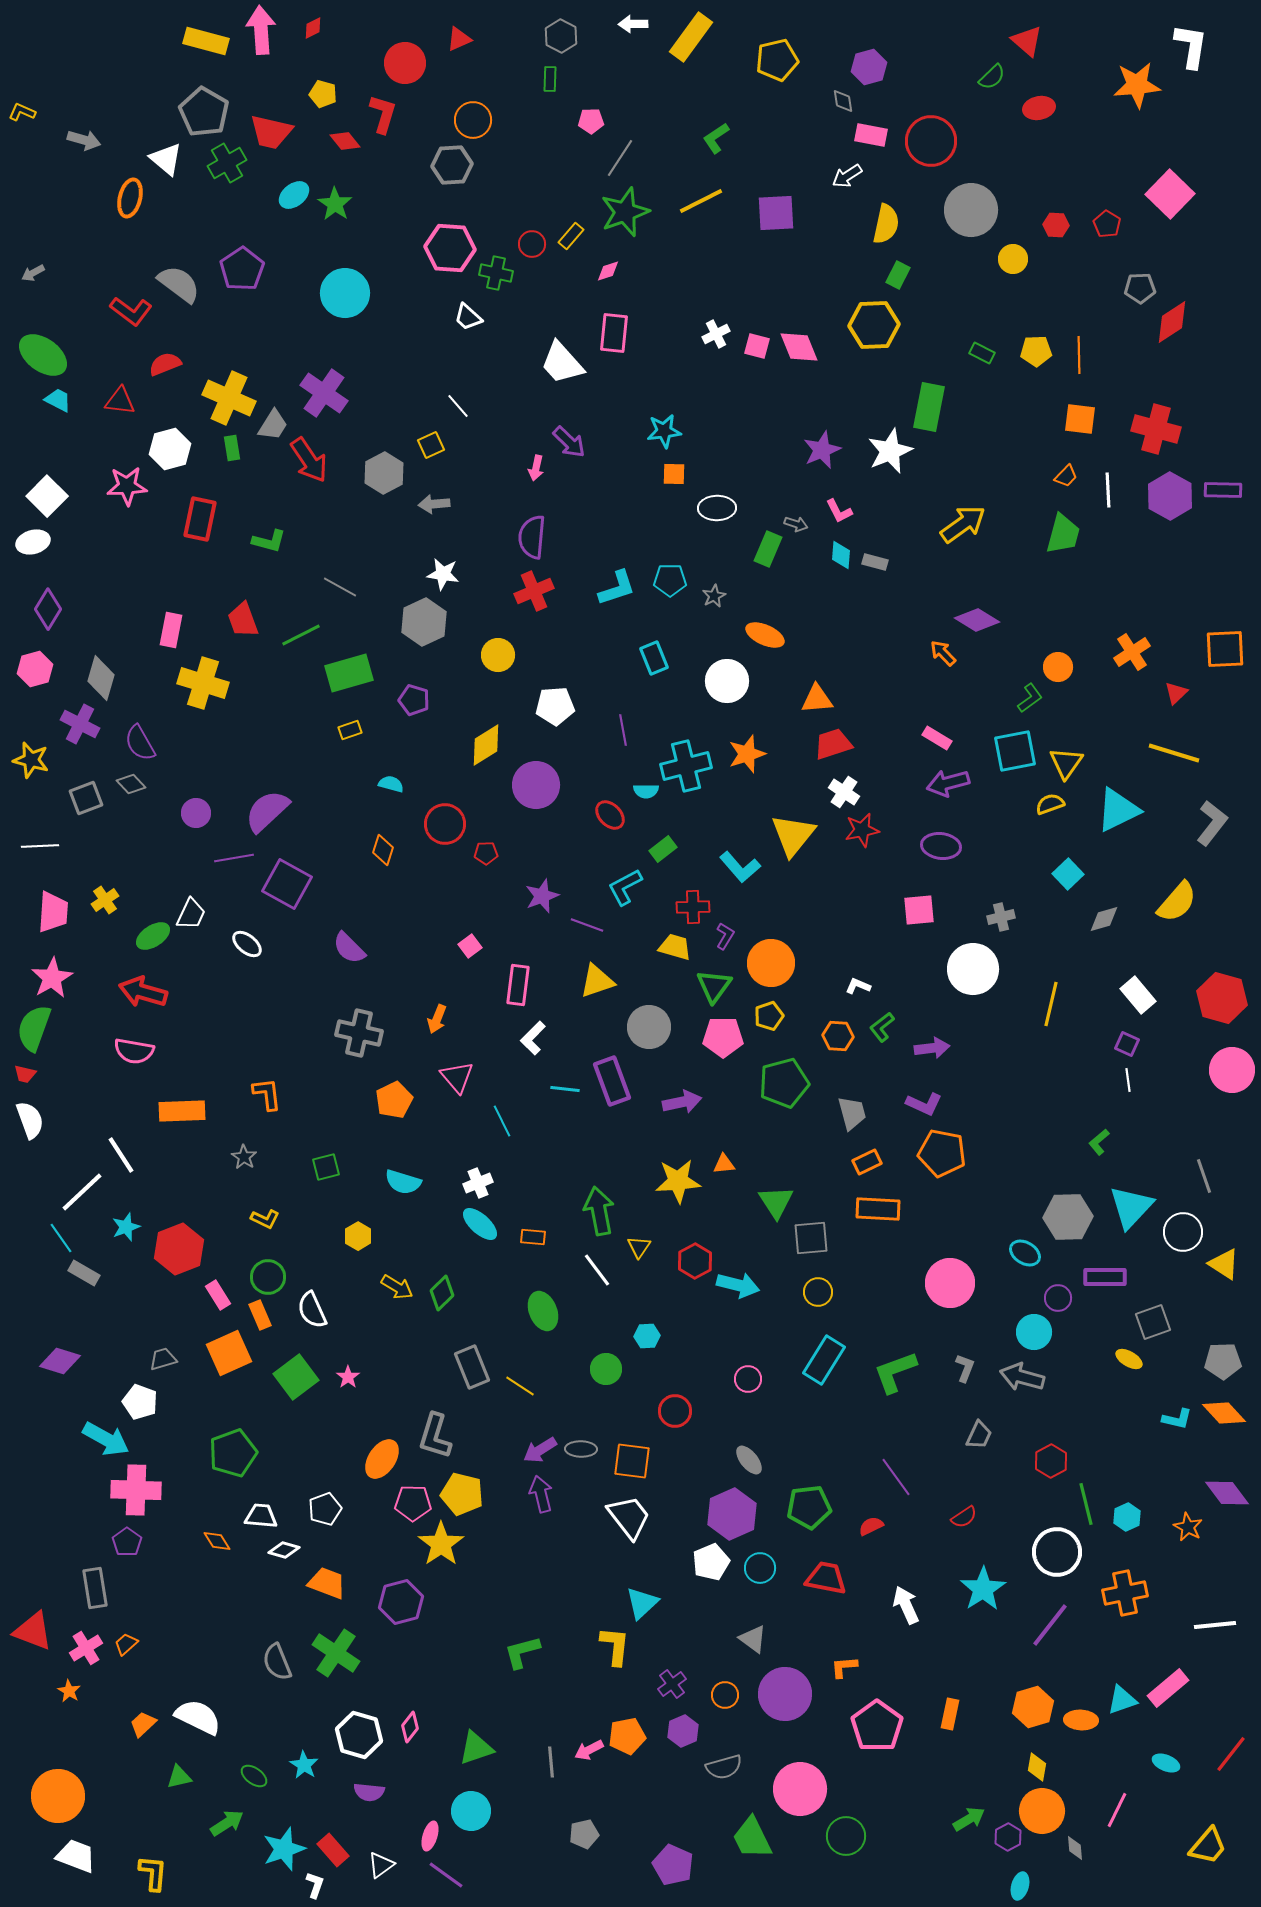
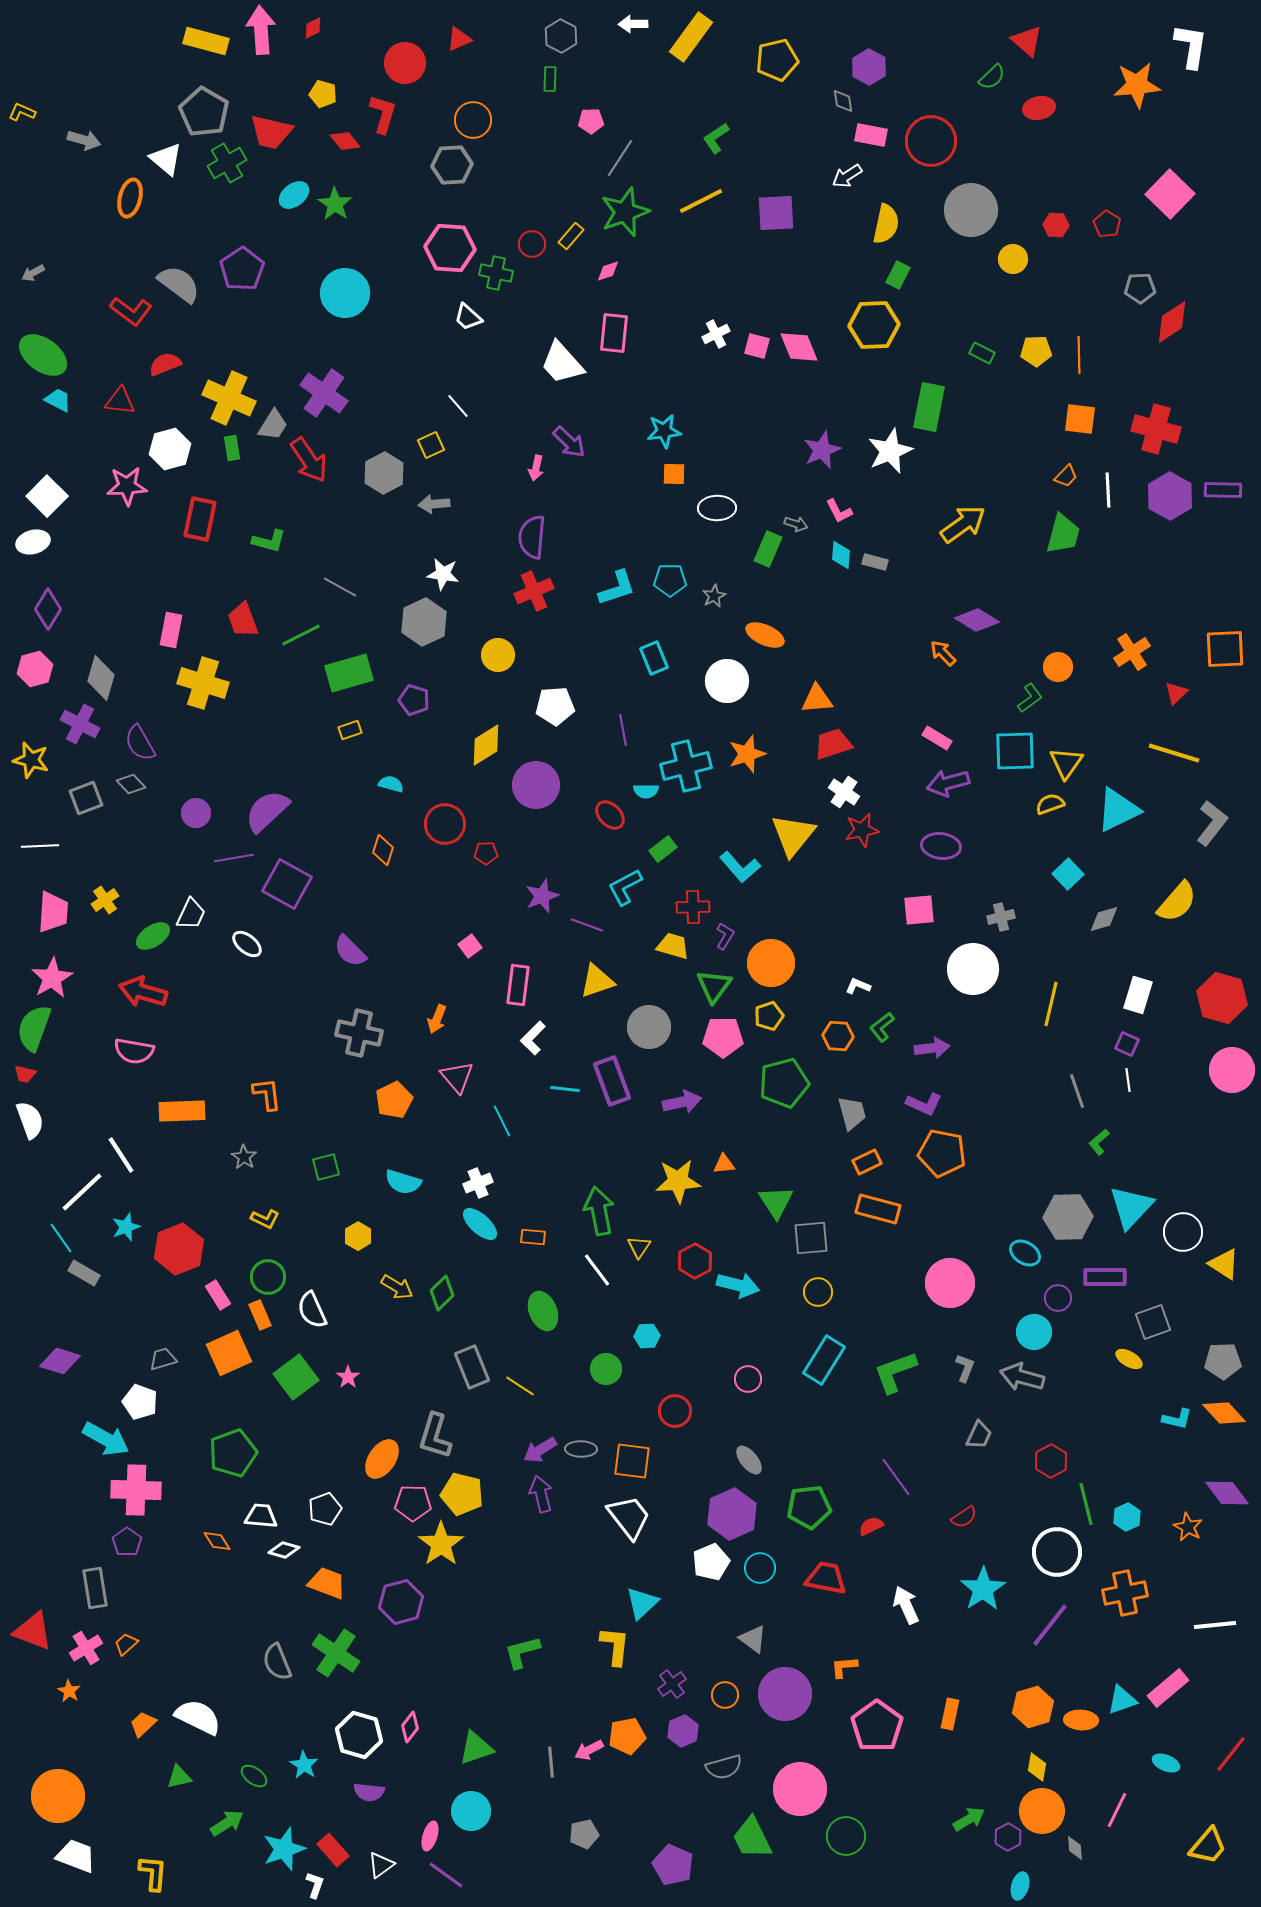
purple hexagon at (869, 67): rotated 16 degrees counterclockwise
cyan square at (1015, 751): rotated 9 degrees clockwise
yellow trapezoid at (675, 947): moved 2 px left, 1 px up
purple semicircle at (349, 948): moved 1 px right, 3 px down
white rectangle at (1138, 995): rotated 57 degrees clockwise
gray line at (1204, 1176): moved 127 px left, 85 px up
orange rectangle at (878, 1209): rotated 12 degrees clockwise
